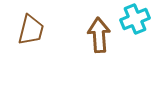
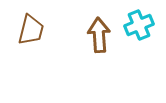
cyan cross: moved 4 px right, 6 px down
